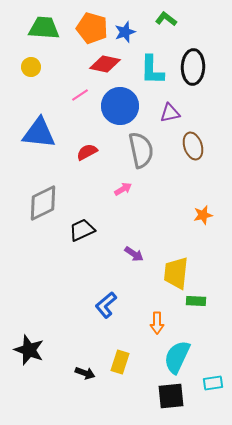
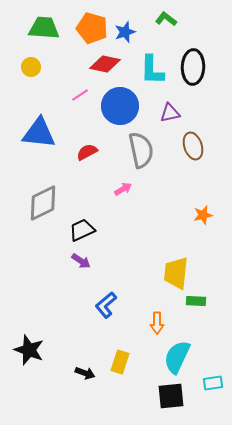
purple arrow: moved 53 px left, 7 px down
